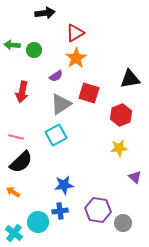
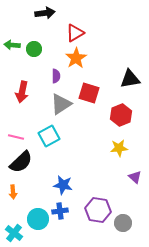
green circle: moved 1 px up
purple semicircle: rotated 56 degrees counterclockwise
cyan square: moved 7 px left, 1 px down
blue star: moved 1 px left; rotated 18 degrees clockwise
orange arrow: rotated 128 degrees counterclockwise
cyan circle: moved 3 px up
